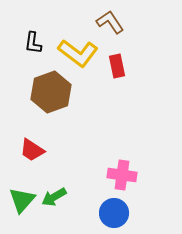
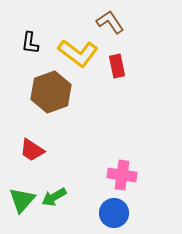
black L-shape: moved 3 px left
